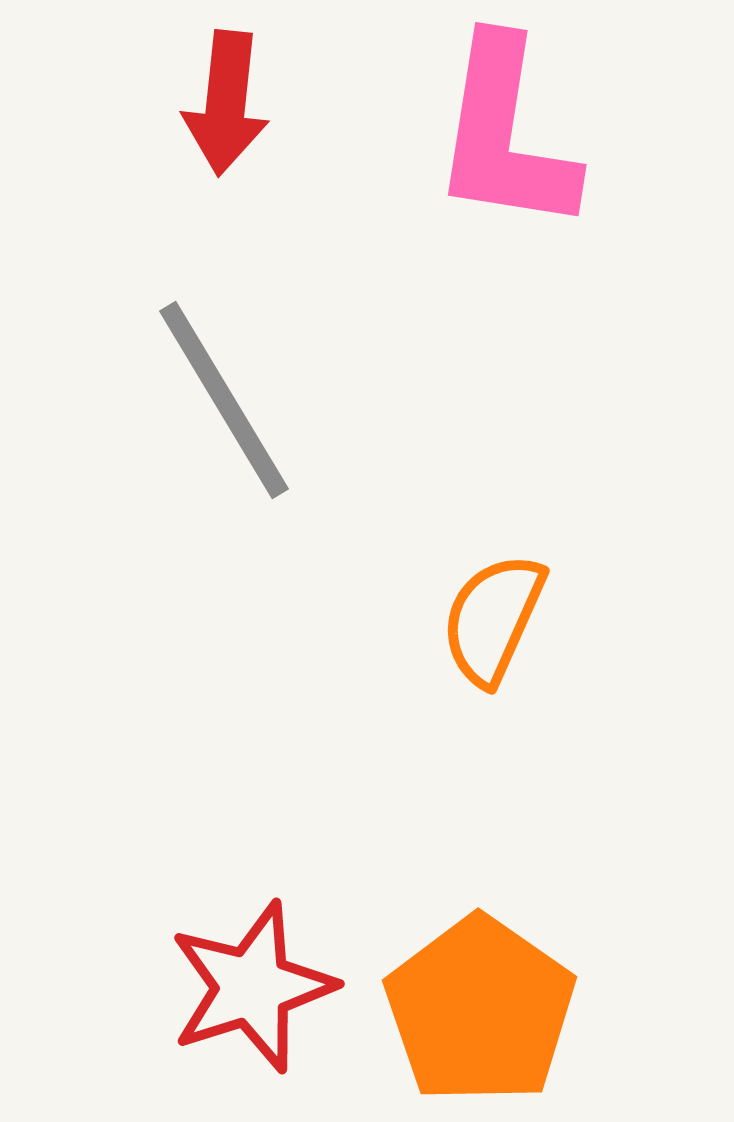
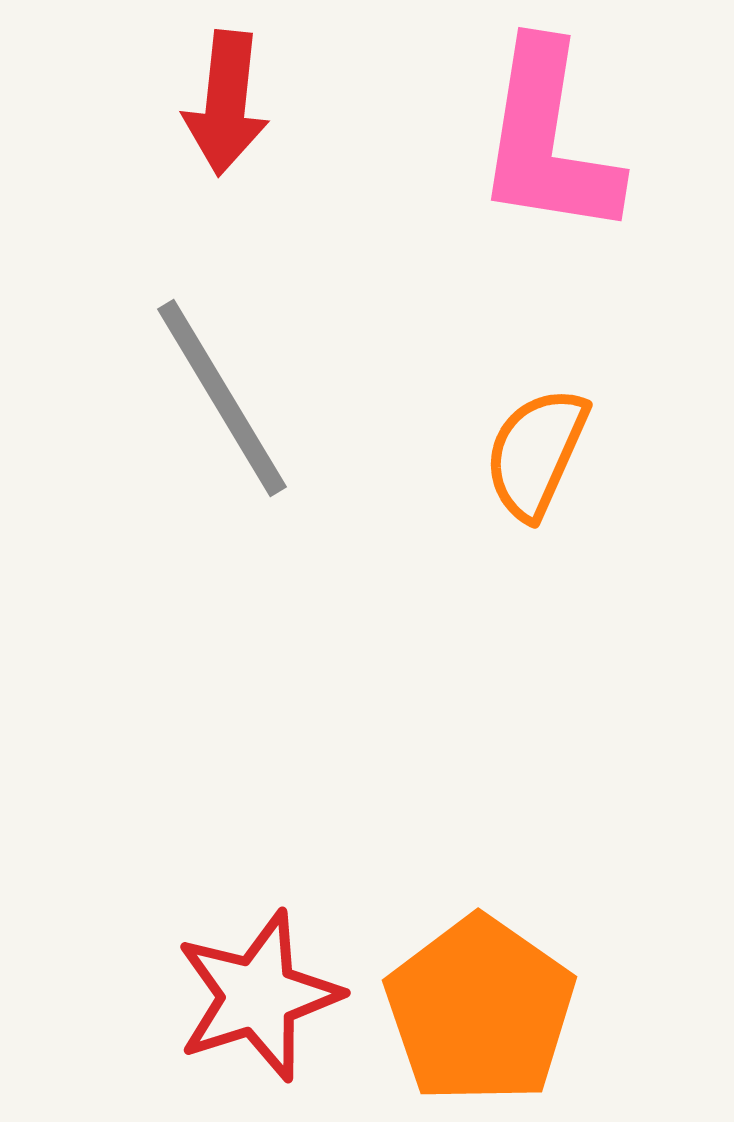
pink L-shape: moved 43 px right, 5 px down
gray line: moved 2 px left, 2 px up
orange semicircle: moved 43 px right, 166 px up
red star: moved 6 px right, 9 px down
